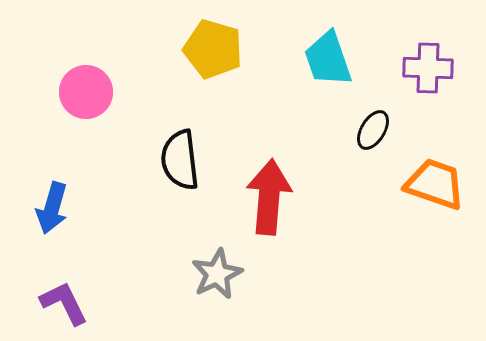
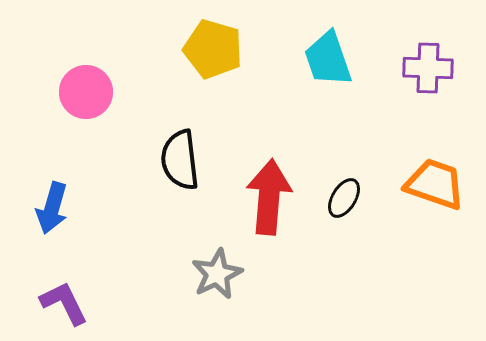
black ellipse: moved 29 px left, 68 px down
